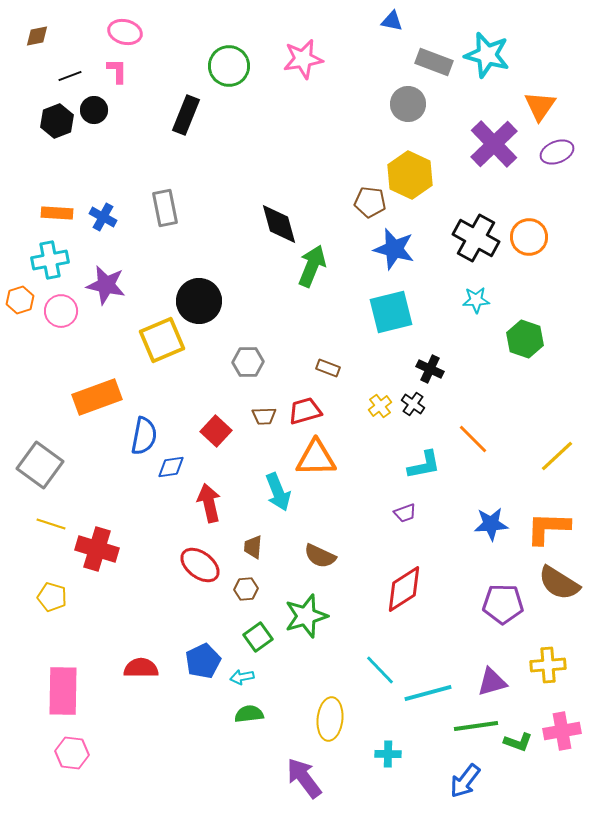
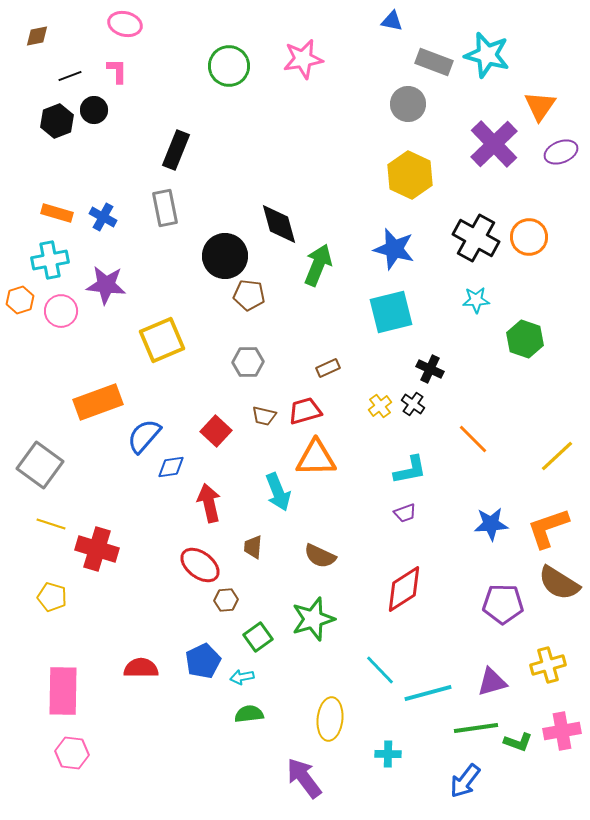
pink ellipse at (125, 32): moved 8 px up
black rectangle at (186, 115): moved 10 px left, 35 px down
purple ellipse at (557, 152): moved 4 px right
brown pentagon at (370, 202): moved 121 px left, 93 px down
orange rectangle at (57, 213): rotated 12 degrees clockwise
green arrow at (312, 266): moved 6 px right, 1 px up
purple star at (106, 285): rotated 6 degrees counterclockwise
black circle at (199, 301): moved 26 px right, 45 px up
brown rectangle at (328, 368): rotated 45 degrees counterclockwise
orange rectangle at (97, 397): moved 1 px right, 5 px down
brown trapezoid at (264, 416): rotated 15 degrees clockwise
blue semicircle at (144, 436): rotated 150 degrees counterclockwise
cyan L-shape at (424, 465): moved 14 px left, 5 px down
orange L-shape at (548, 528): rotated 21 degrees counterclockwise
brown hexagon at (246, 589): moved 20 px left, 11 px down
green star at (306, 616): moved 7 px right, 3 px down
yellow cross at (548, 665): rotated 12 degrees counterclockwise
green line at (476, 726): moved 2 px down
